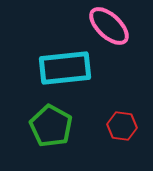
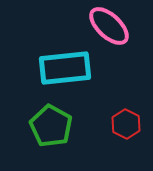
red hexagon: moved 4 px right, 2 px up; rotated 20 degrees clockwise
